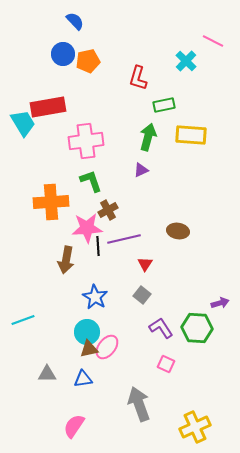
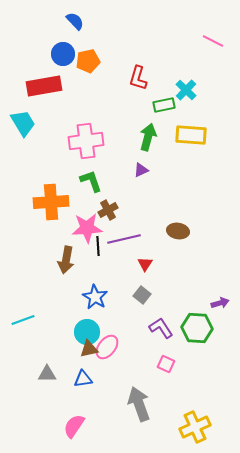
cyan cross: moved 29 px down
red rectangle: moved 4 px left, 21 px up
